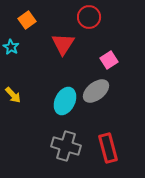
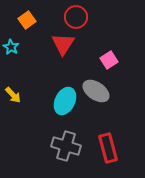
red circle: moved 13 px left
gray ellipse: rotated 72 degrees clockwise
